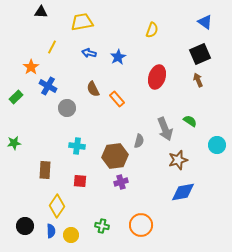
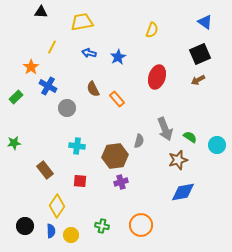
brown arrow: rotated 96 degrees counterclockwise
green semicircle: moved 16 px down
brown rectangle: rotated 42 degrees counterclockwise
